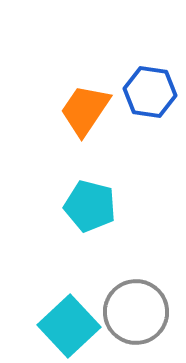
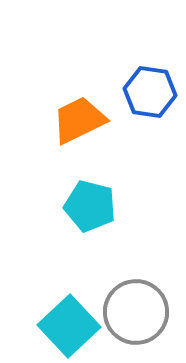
orange trapezoid: moved 6 px left, 10 px down; rotated 30 degrees clockwise
